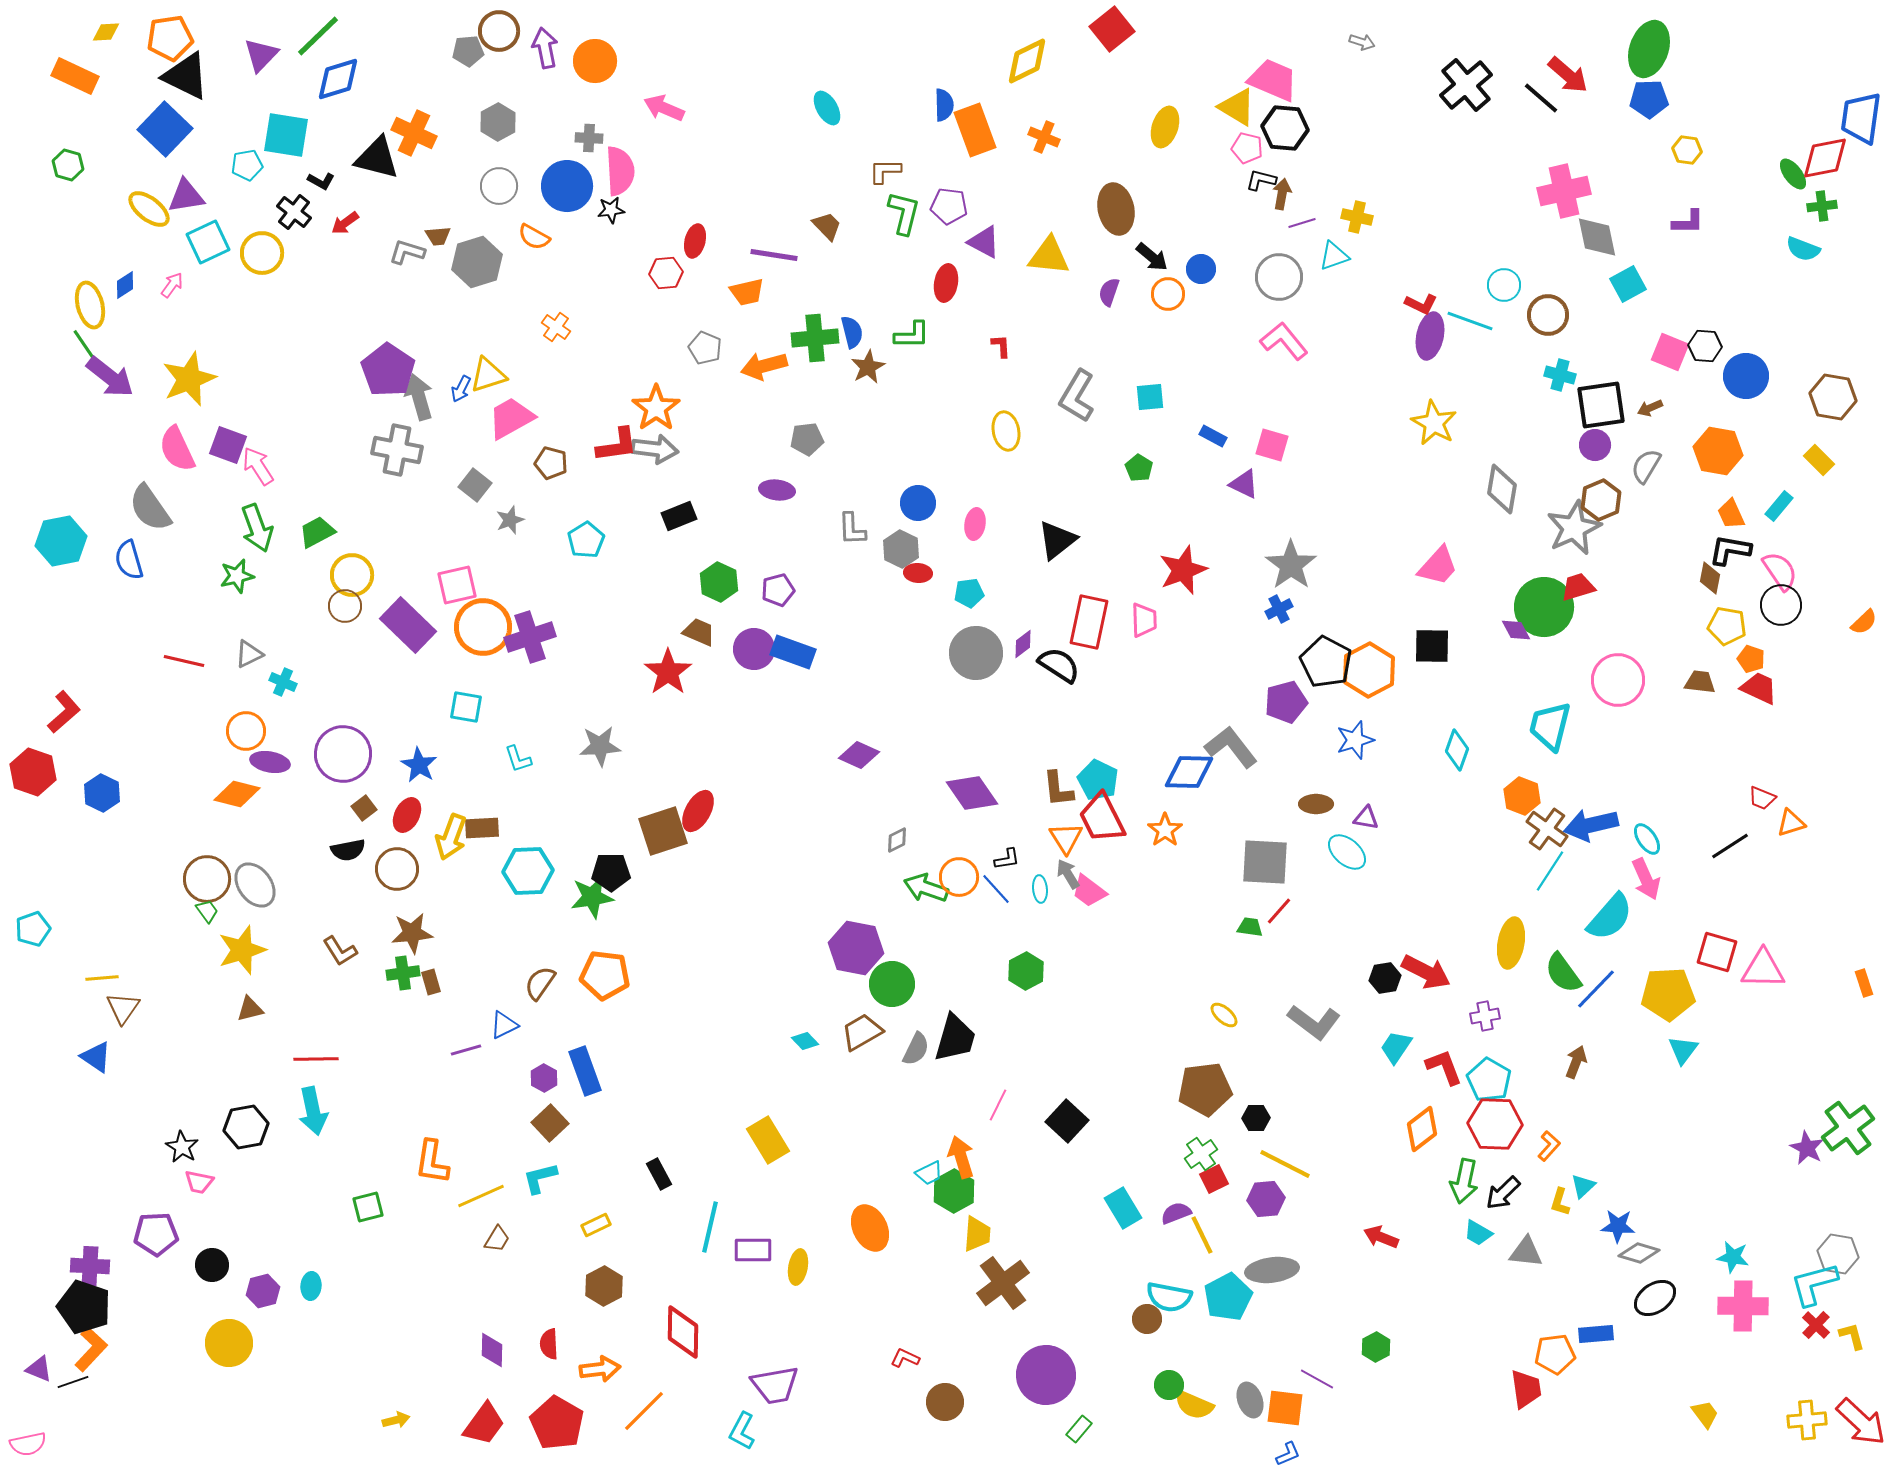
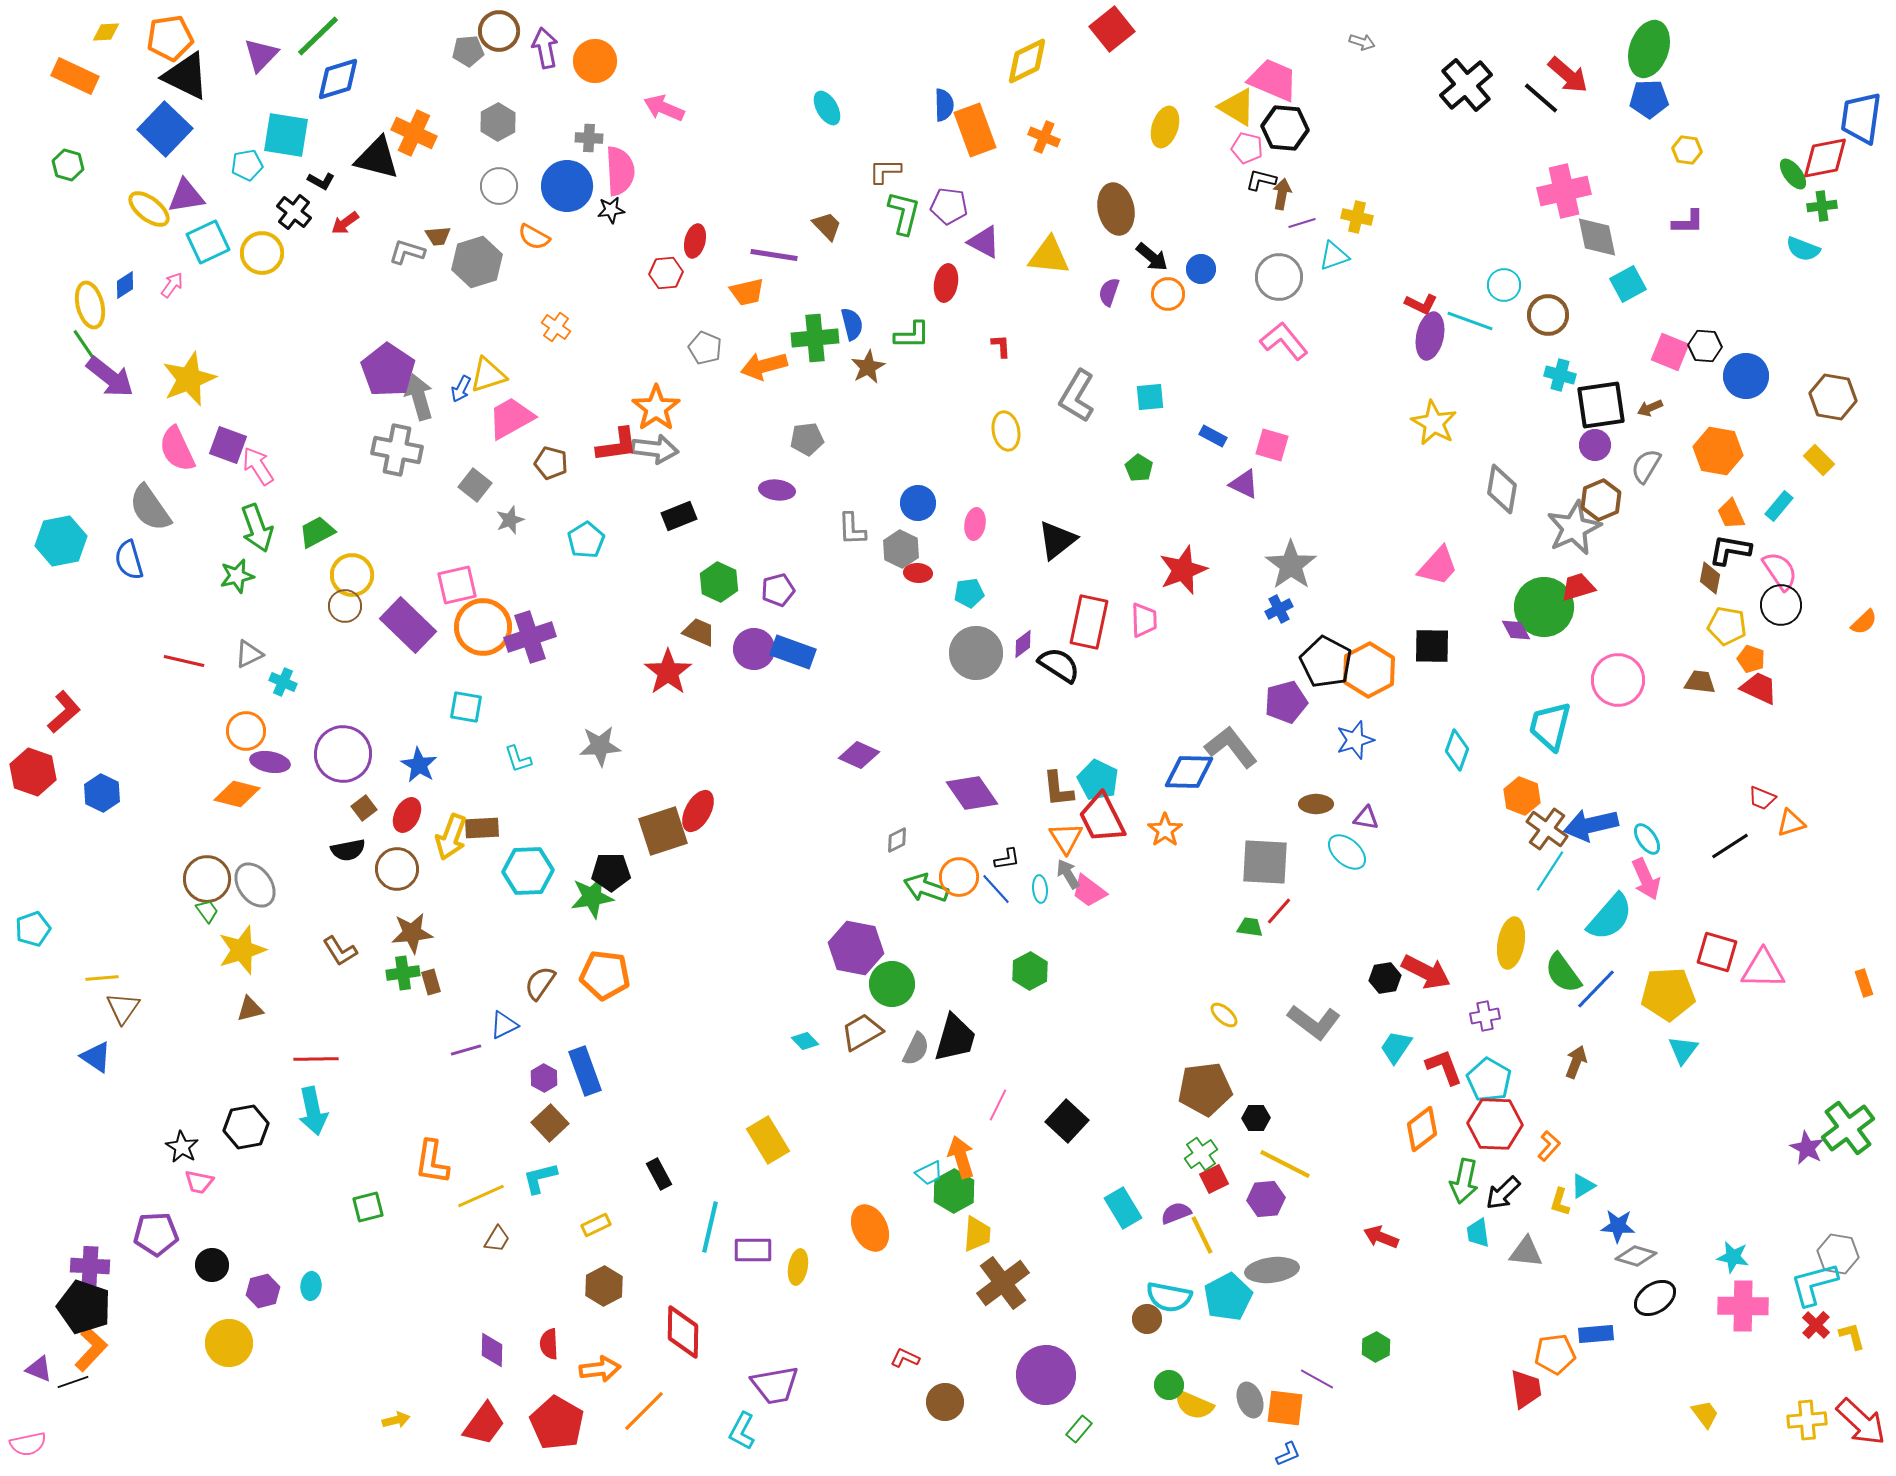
blue semicircle at (852, 332): moved 8 px up
green hexagon at (1026, 971): moved 4 px right
cyan triangle at (1583, 1186): rotated 12 degrees clockwise
cyan trapezoid at (1478, 1233): rotated 52 degrees clockwise
gray diamond at (1639, 1253): moved 3 px left, 3 px down
